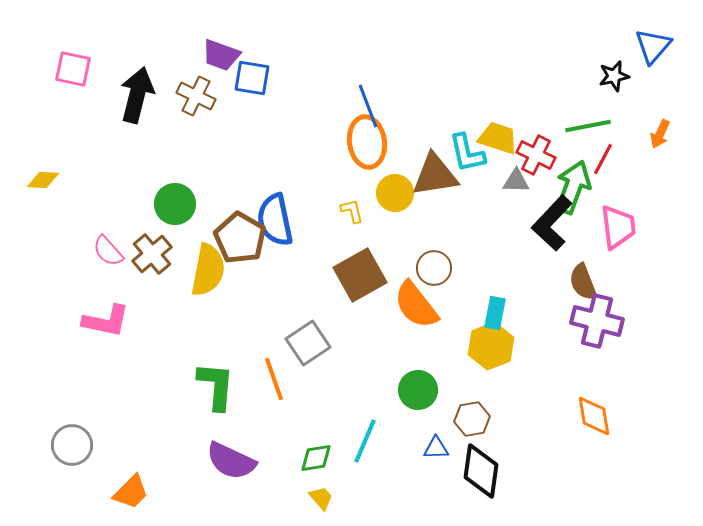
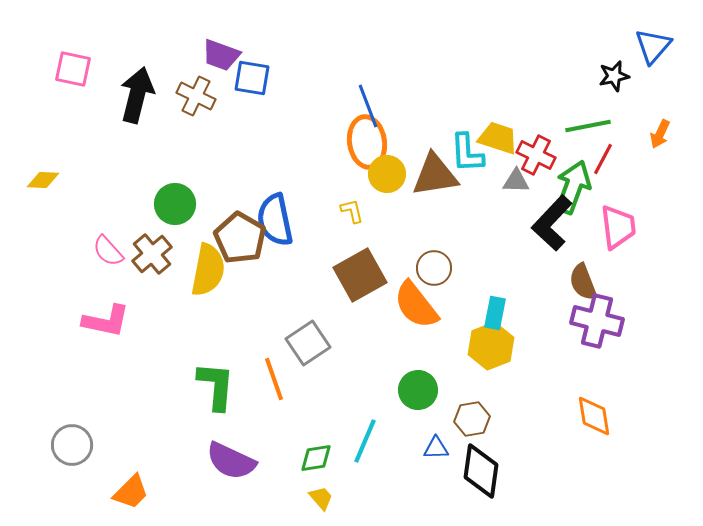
cyan L-shape at (467, 153): rotated 9 degrees clockwise
yellow circle at (395, 193): moved 8 px left, 19 px up
